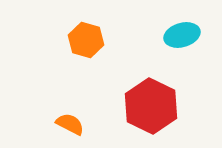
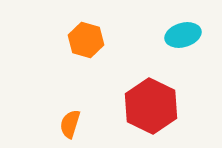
cyan ellipse: moved 1 px right
orange semicircle: rotated 100 degrees counterclockwise
